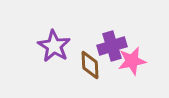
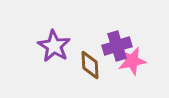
purple cross: moved 5 px right
